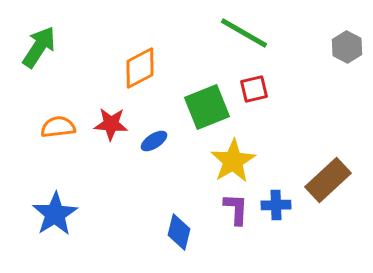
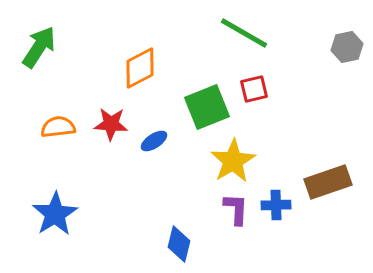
gray hexagon: rotated 20 degrees clockwise
brown rectangle: moved 2 px down; rotated 24 degrees clockwise
blue diamond: moved 12 px down
